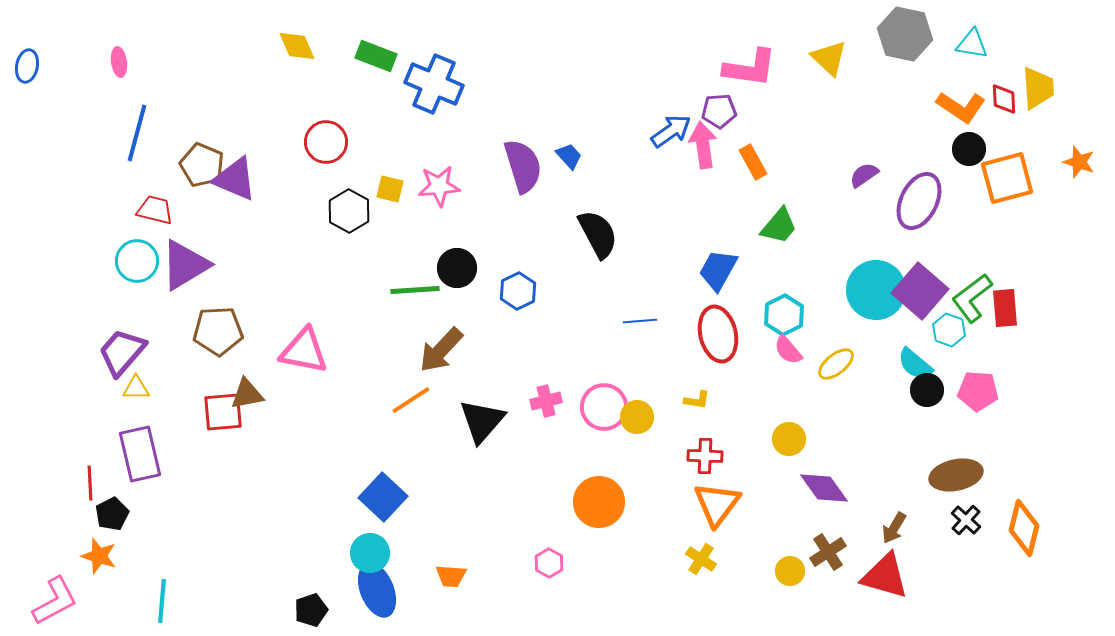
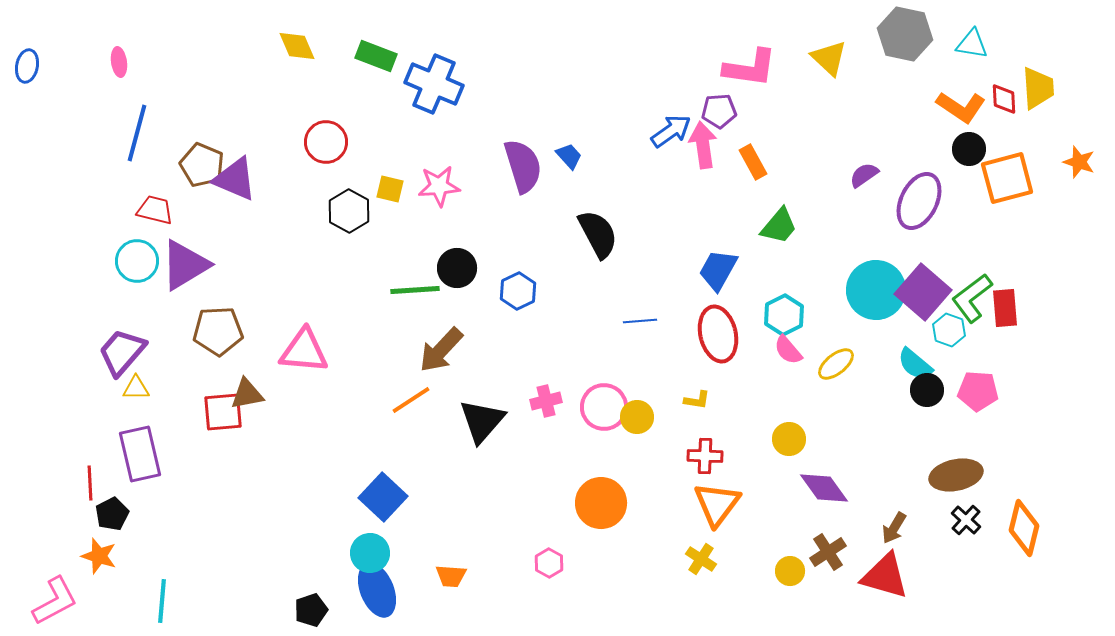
purple square at (920, 291): moved 3 px right, 1 px down
pink triangle at (304, 351): rotated 6 degrees counterclockwise
orange circle at (599, 502): moved 2 px right, 1 px down
